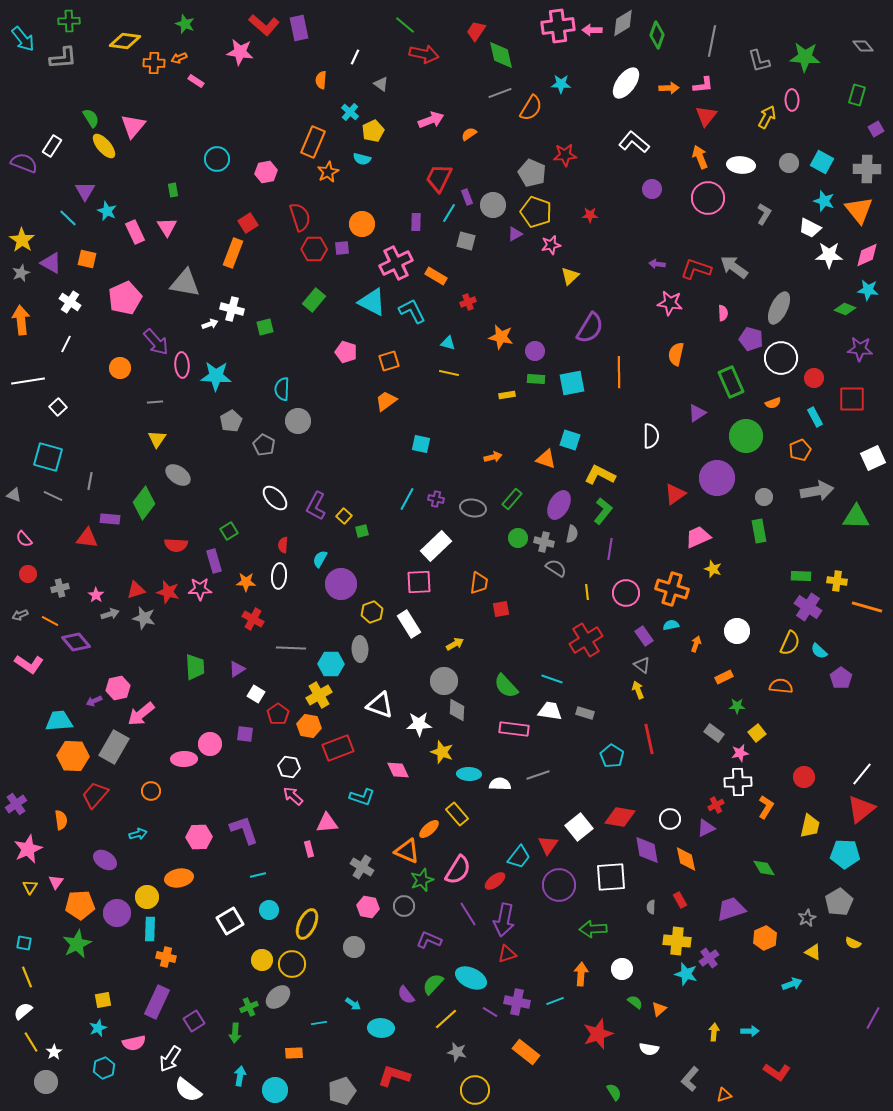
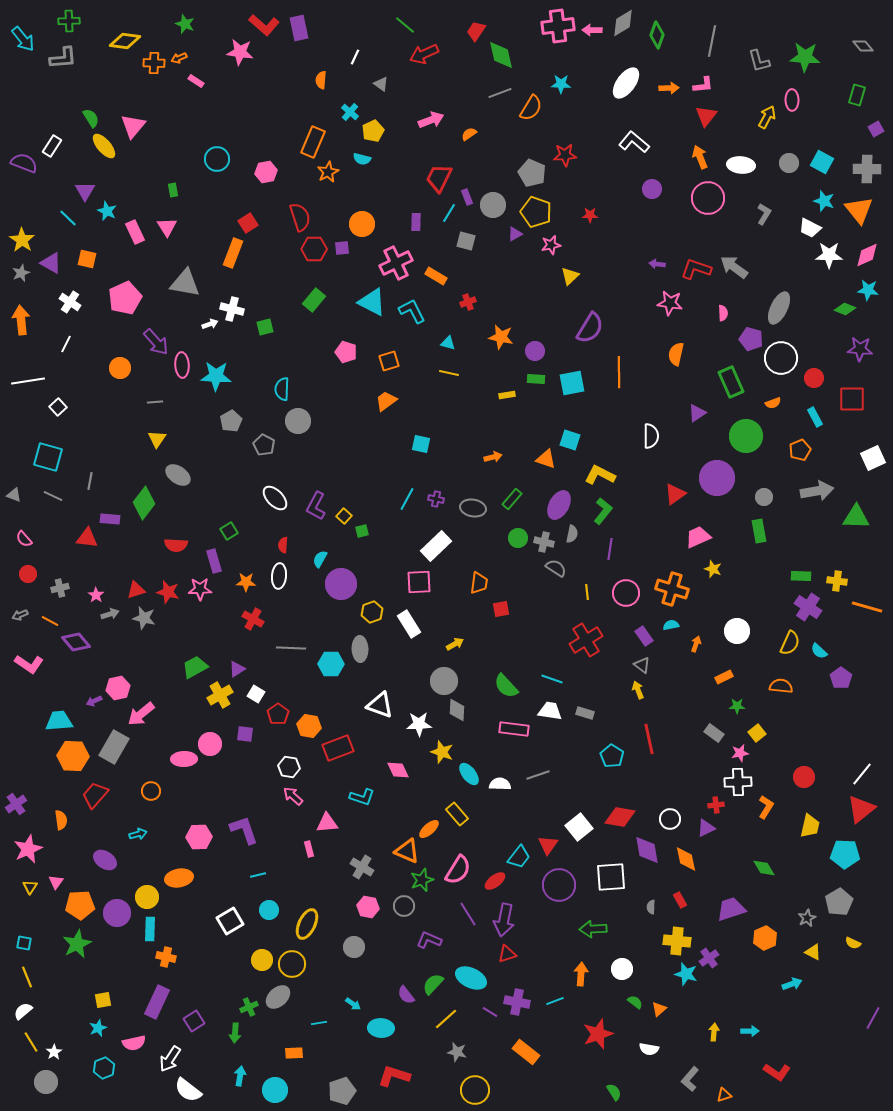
red arrow at (424, 54): rotated 144 degrees clockwise
green trapezoid at (195, 667): rotated 116 degrees counterclockwise
yellow cross at (319, 695): moved 99 px left
cyan ellipse at (469, 774): rotated 50 degrees clockwise
red cross at (716, 805): rotated 21 degrees clockwise
